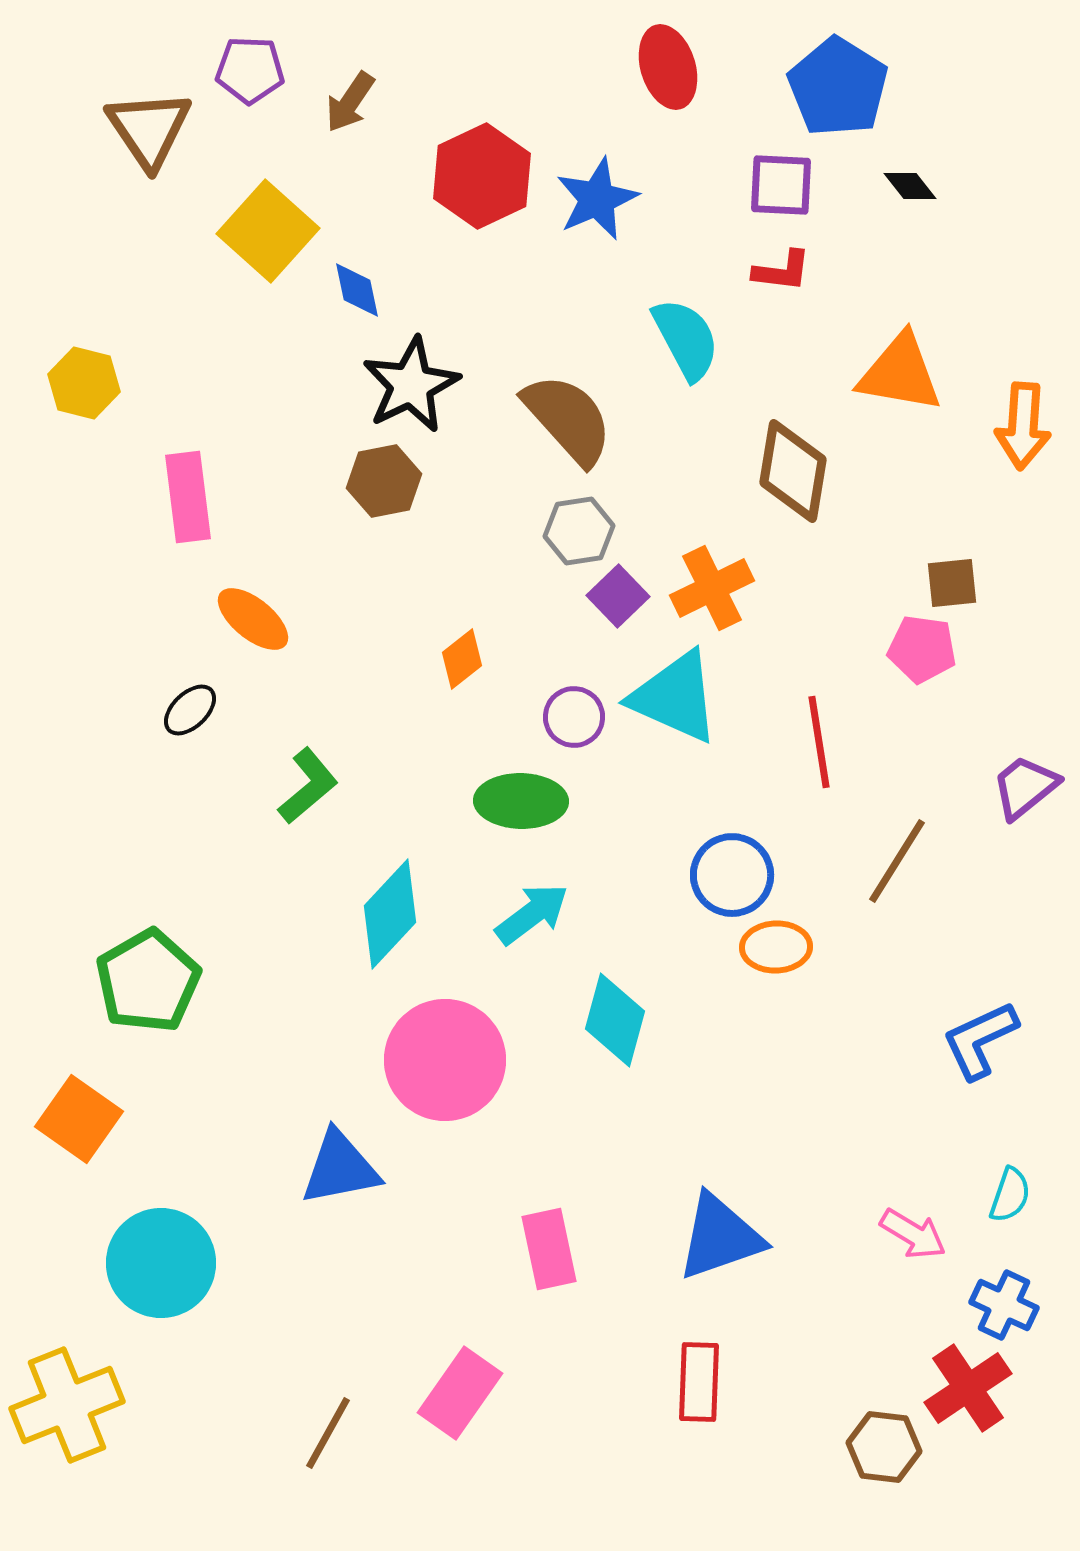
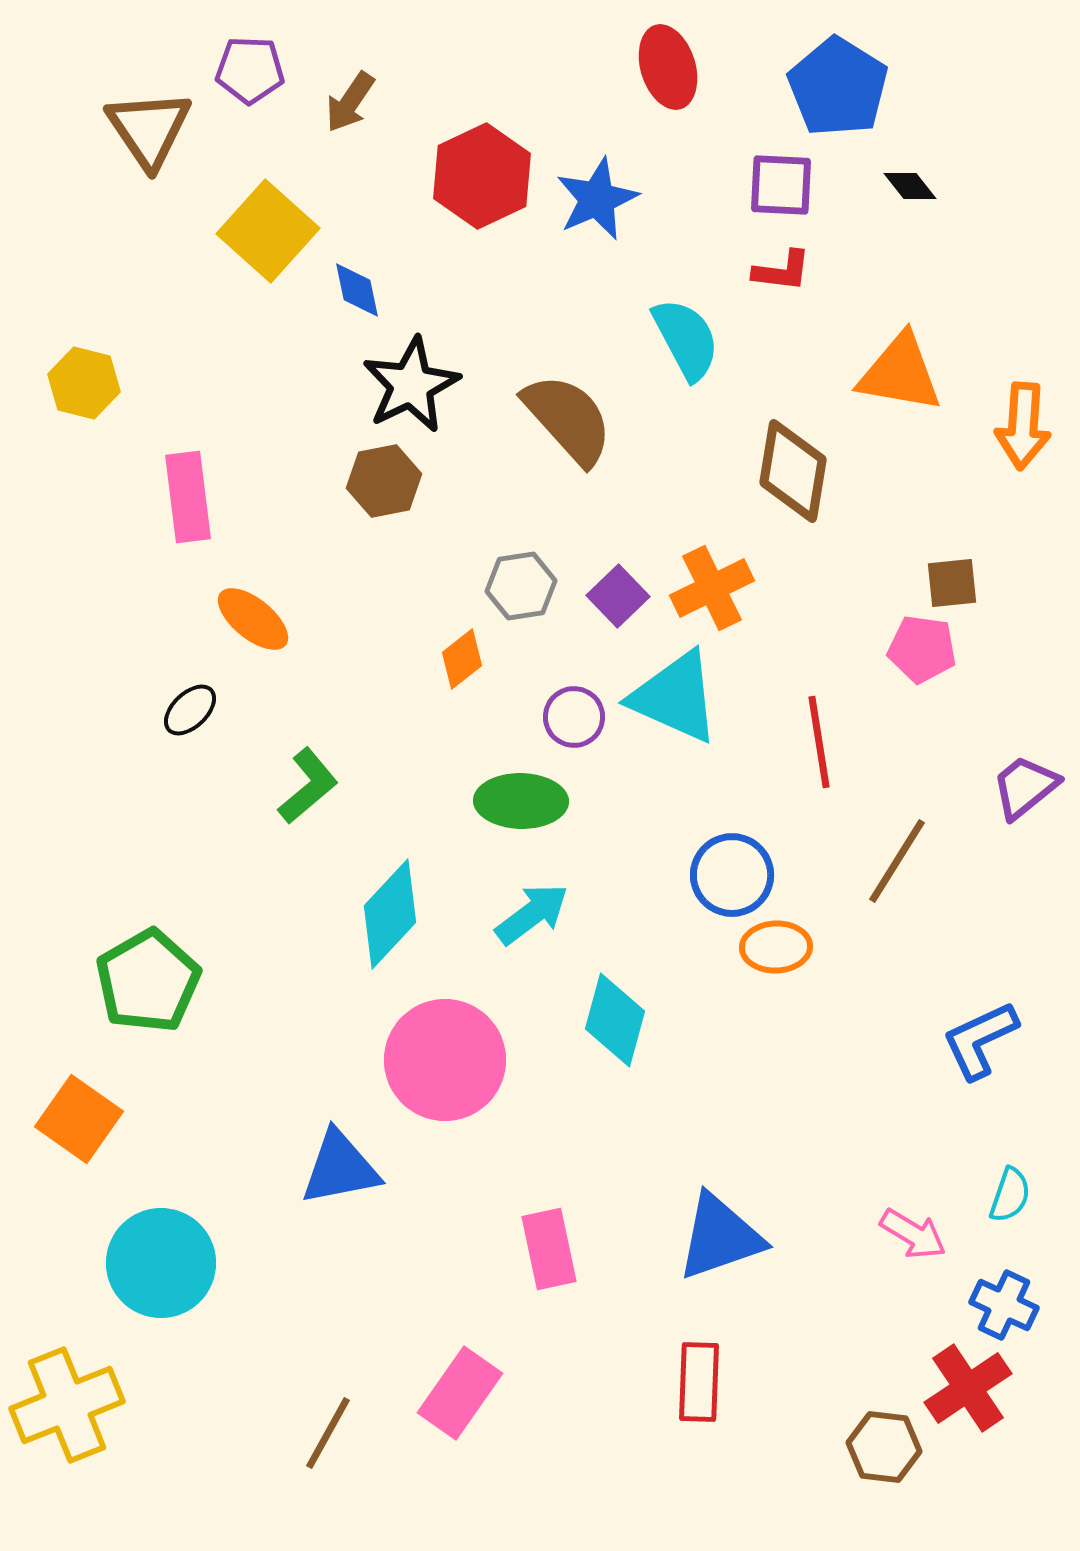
gray hexagon at (579, 531): moved 58 px left, 55 px down
